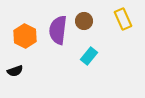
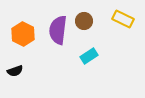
yellow rectangle: rotated 40 degrees counterclockwise
orange hexagon: moved 2 px left, 2 px up
cyan rectangle: rotated 18 degrees clockwise
